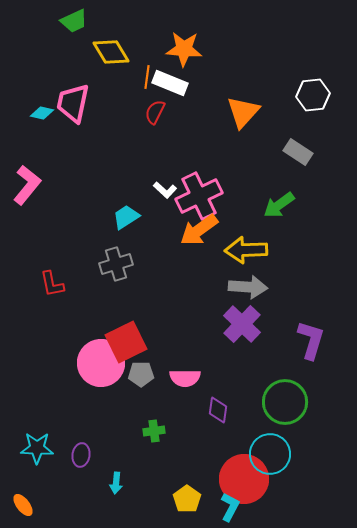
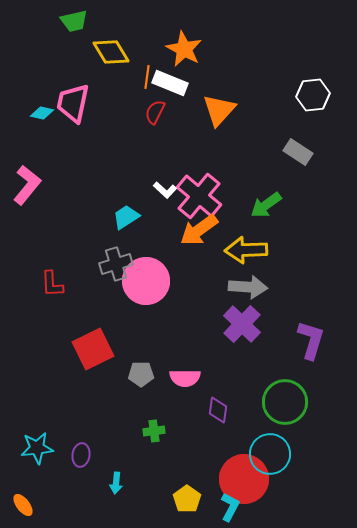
green trapezoid: rotated 12 degrees clockwise
orange star: rotated 24 degrees clockwise
orange triangle: moved 24 px left, 2 px up
pink cross: rotated 24 degrees counterclockwise
green arrow: moved 13 px left
red L-shape: rotated 8 degrees clockwise
red square: moved 33 px left, 7 px down
pink circle: moved 45 px right, 82 px up
cyan star: rotated 8 degrees counterclockwise
